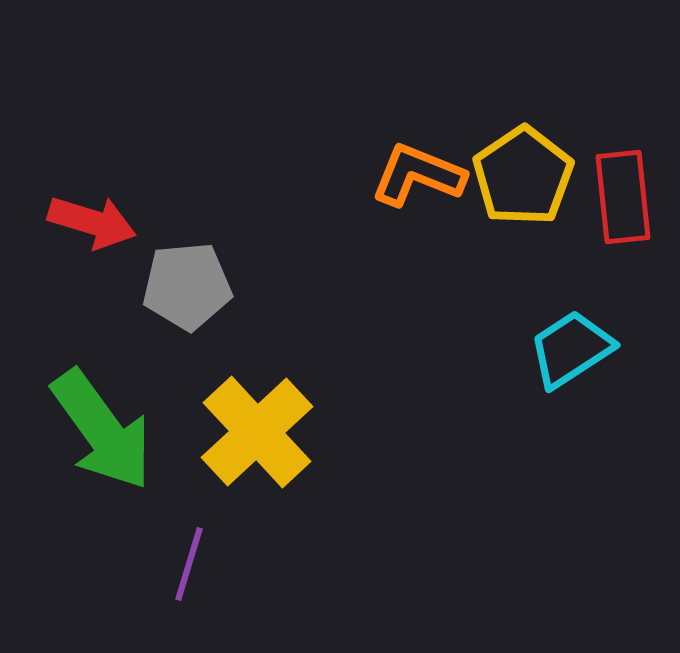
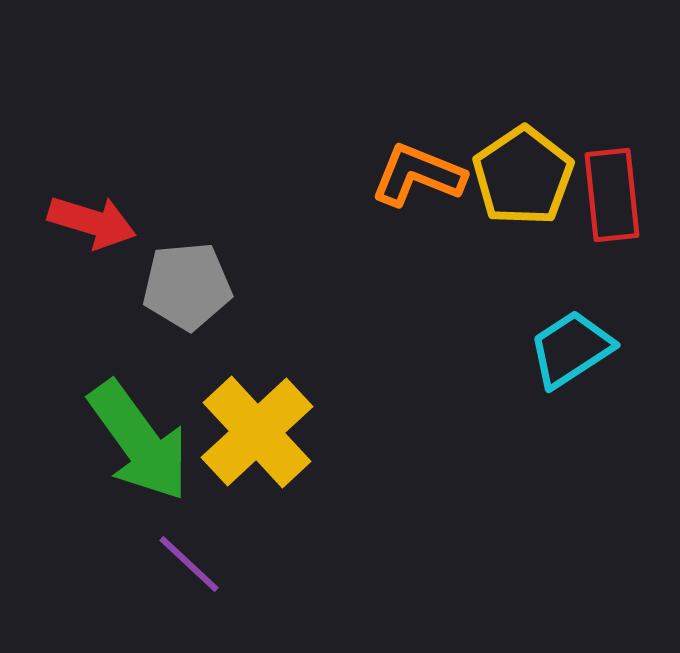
red rectangle: moved 11 px left, 2 px up
green arrow: moved 37 px right, 11 px down
purple line: rotated 64 degrees counterclockwise
